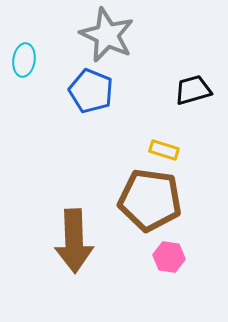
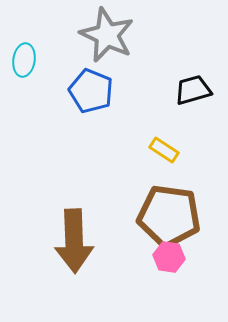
yellow rectangle: rotated 16 degrees clockwise
brown pentagon: moved 19 px right, 16 px down
